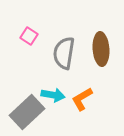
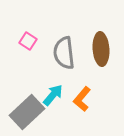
pink square: moved 1 px left, 5 px down
gray semicircle: rotated 16 degrees counterclockwise
cyan arrow: rotated 60 degrees counterclockwise
orange L-shape: rotated 20 degrees counterclockwise
